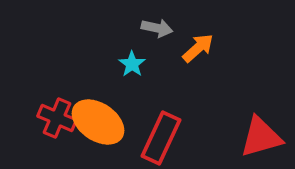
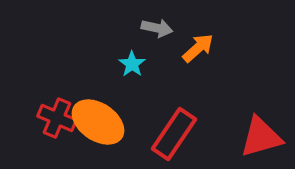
red rectangle: moved 13 px right, 4 px up; rotated 9 degrees clockwise
